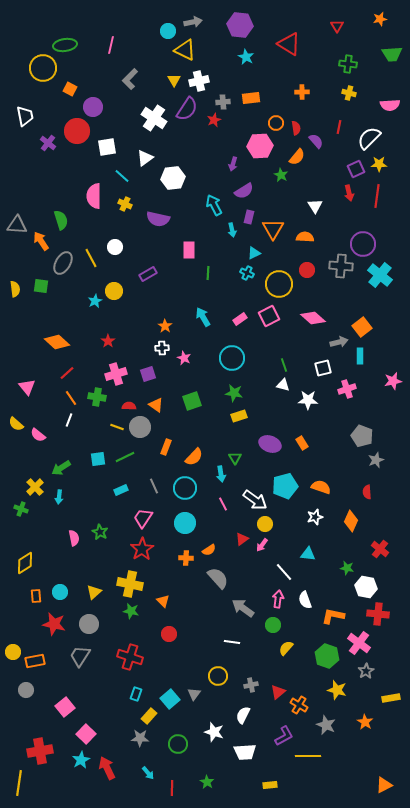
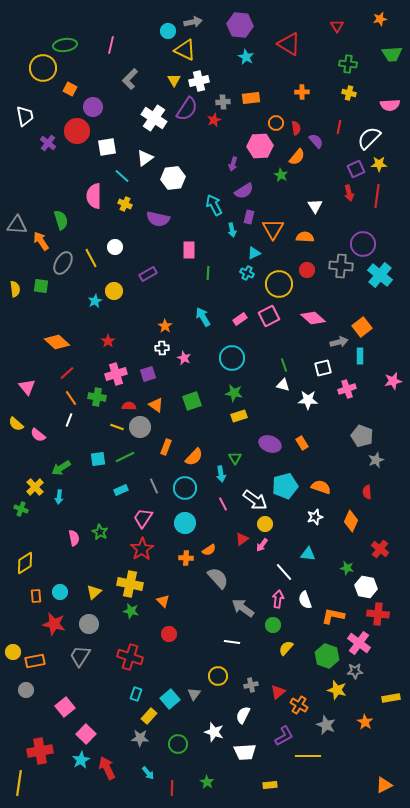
gray star at (366, 671): moved 11 px left; rotated 28 degrees clockwise
